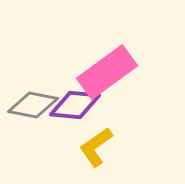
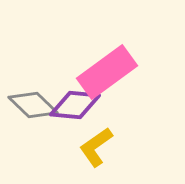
gray diamond: rotated 33 degrees clockwise
